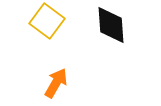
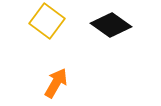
black diamond: rotated 51 degrees counterclockwise
